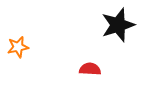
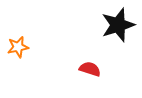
red semicircle: rotated 15 degrees clockwise
